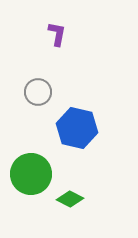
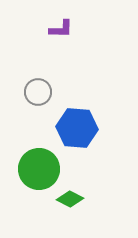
purple L-shape: moved 4 px right, 5 px up; rotated 80 degrees clockwise
blue hexagon: rotated 9 degrees counterclockwise
green circle: moved 8 px right, 5 px up
